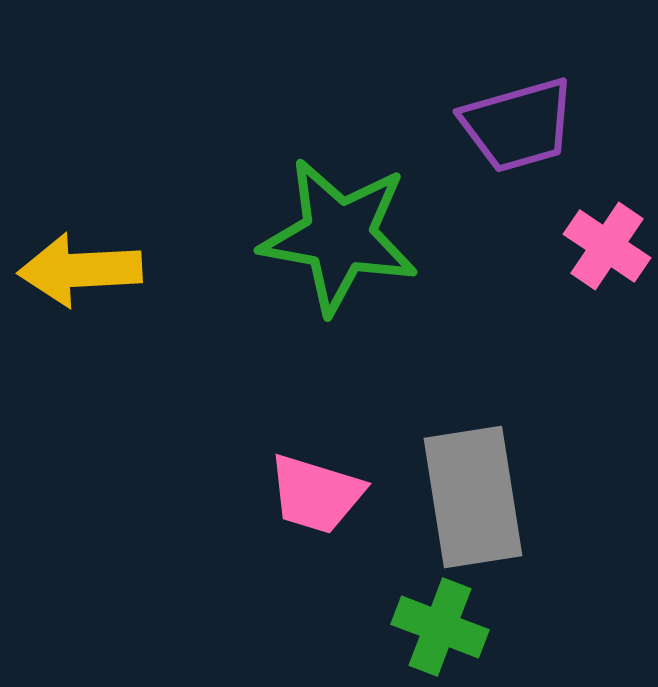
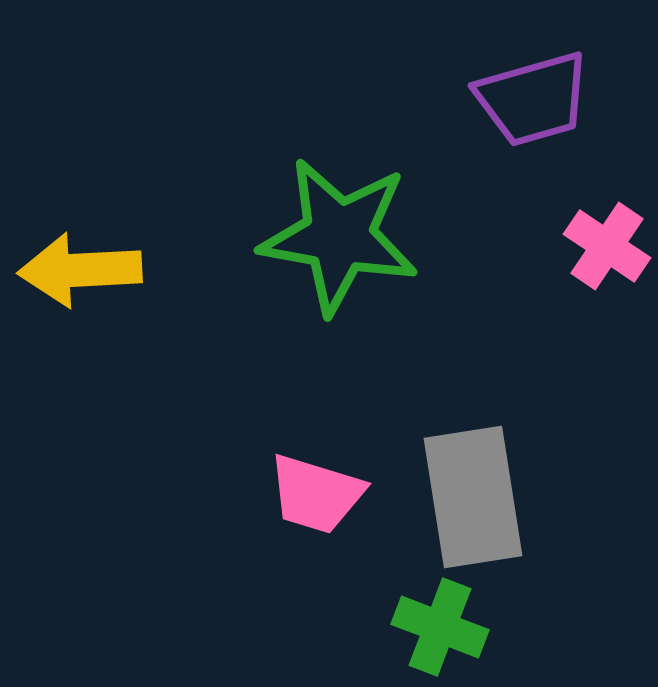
purple trapezoid: moved 15 px right, 26 px up
